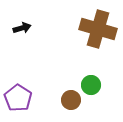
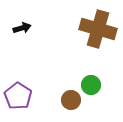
purple pentagon: moved 2 px up
